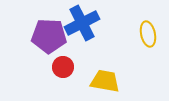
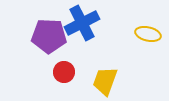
yellow ellipse: rotated 65 degrees counterclockwise
red circle: moved 1 px right, 5 px down
yellow trapezoid: rotated 80 degrees counterclockwise
